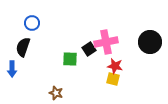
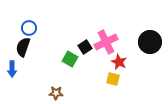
blue circle: moved 3 px left, 5 px down
pink cross: rotated 15 degrees counterclockwise
black square: moved 4 px left, 2 px up
green square: rotated 28 degrees clockwise
red star: moved 4 px right, 4 px up; rotated 14 degrees clockwise
brown star: rotated 16 degrees counterclockwise
